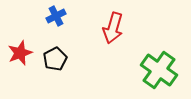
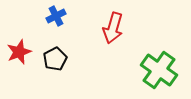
red star: moved 1 px left, 1 px up
